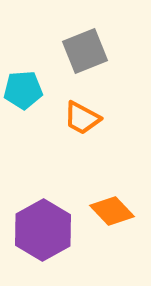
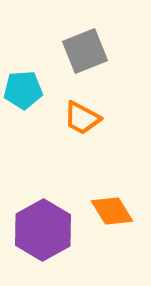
orange diamond: rotated 12 degrees clockwise
